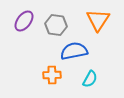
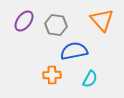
orange triangle: moved 4 px right; rotated 15 degrees counterclockwise
